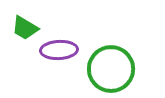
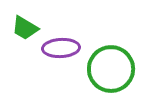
purple ellipse: moved 2 px right, 2 px up
